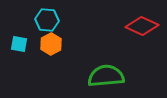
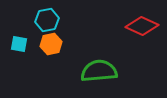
cyan hexagon: rotated 15 degrees counterclockwise
orange hexagon: rotated 15 degrees clockwise
green semicircle: moved 7 px left, 5 px up
